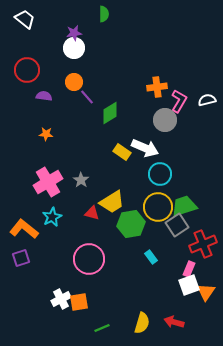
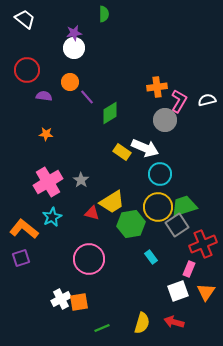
orange circle: moved 4 px left
white square: moved 11 px left, 6 px down
